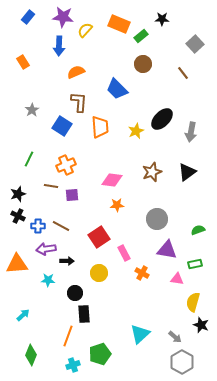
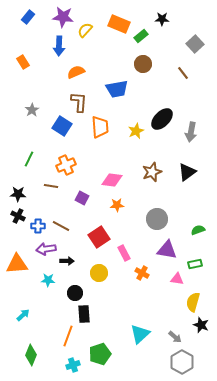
blue trapezoid at (117, 89): rotated 55 degrees counterclockwise
black star at (18, 194): rotated 21 degrees clockwise
purple square at (72, 195): moved 10 px right, 3 px down; rotated 32 degrees clockwise
